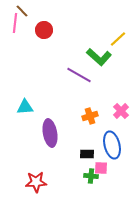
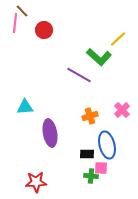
pink cross: moved 1 px right, 1 px up
blue ellipse: moved 5 px left
